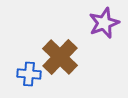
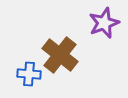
brown cross: moved 2 px up; rotated 6 degrees counterclockwise
